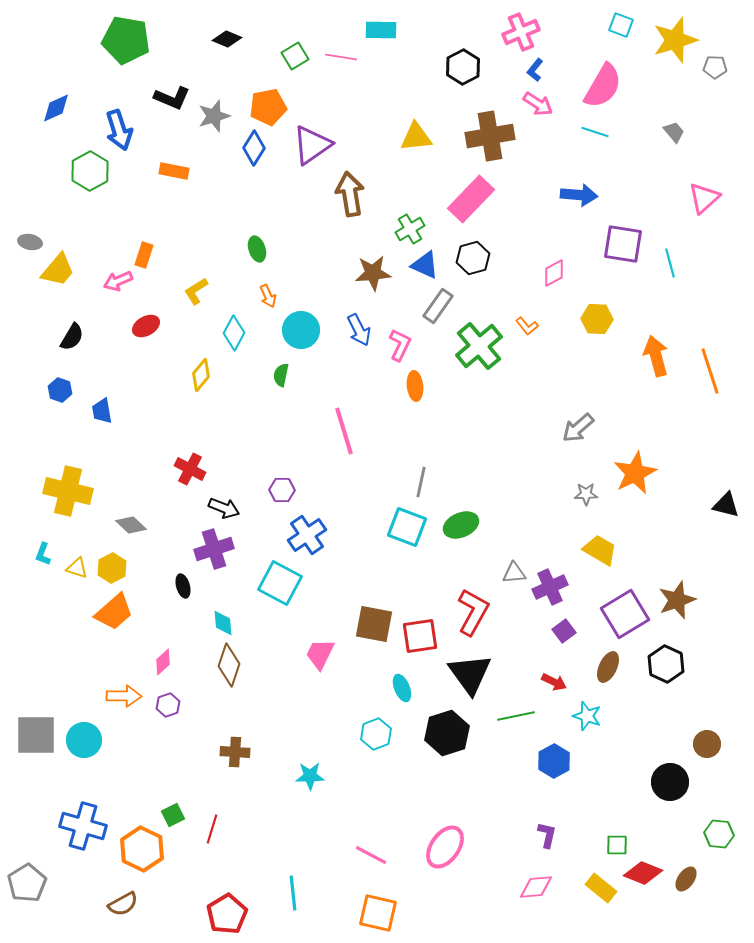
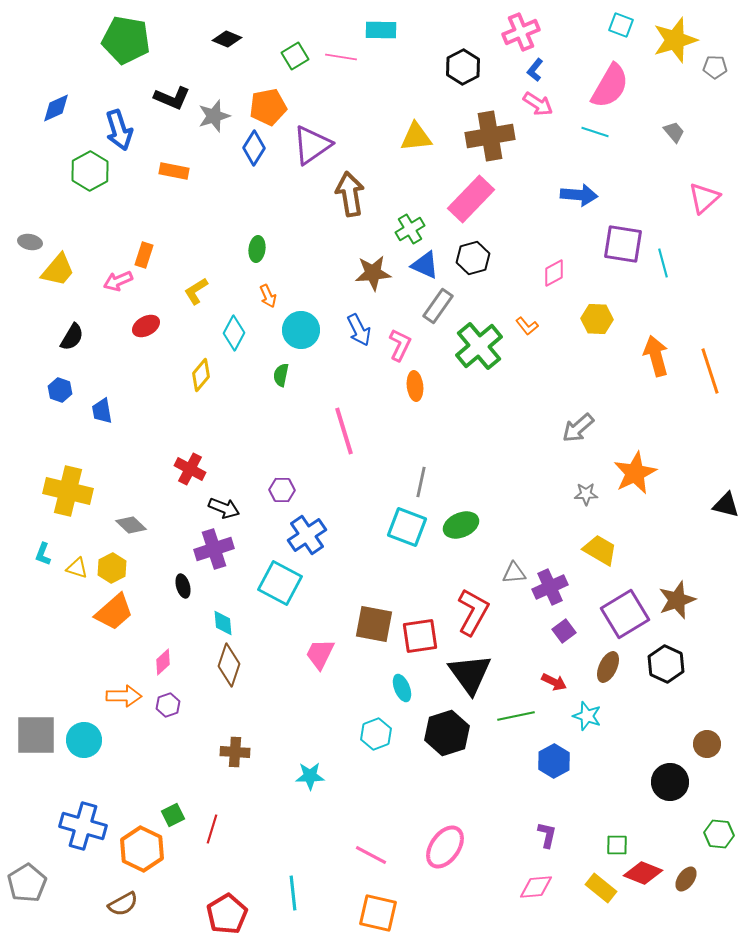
pink semicircle at (603, 86): moved 7 px right
green ellipse at (257, 249): rotated 25 degrees clockwise
cyan line at (670, 263): moved 7 px left
